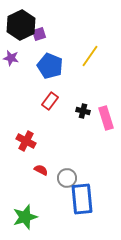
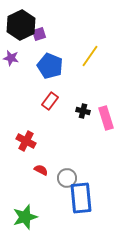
blue rectangle: moved 1 px left, 1 px up
